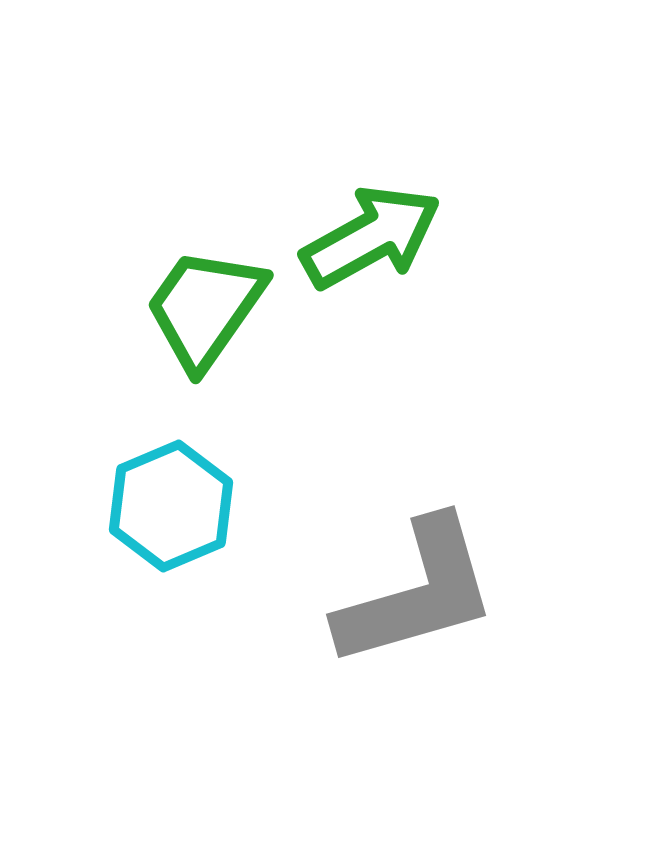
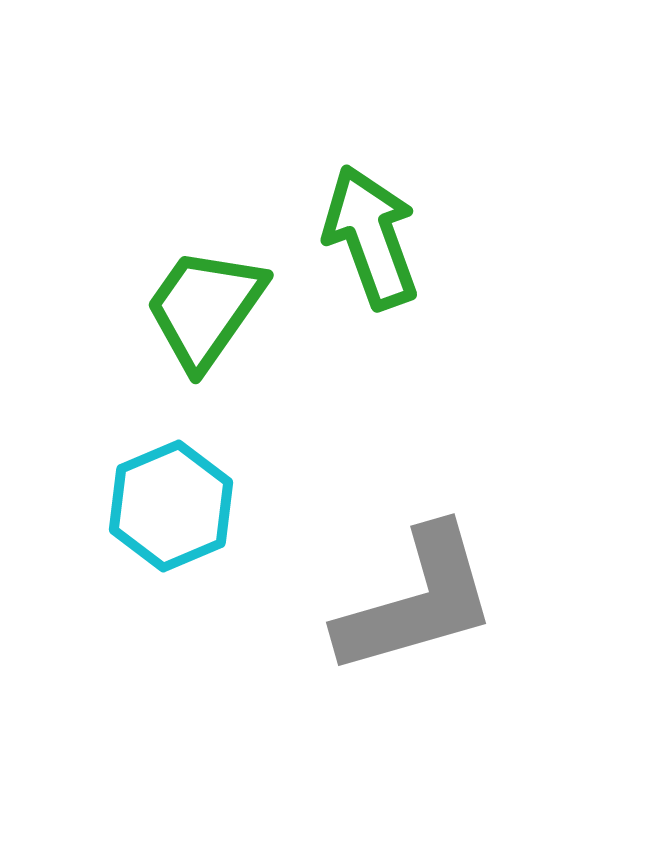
green arrow: rotated 81 degrees counterclockwise
gray L-shape: moved 8 px down
